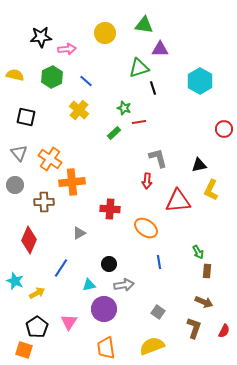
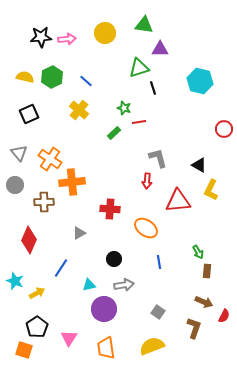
pink arrow at (67, 49): moved 10 px up
yellow semicircle at (15, 75): moved 10 px right, 2 px down
cyan hexagon at (200, 81): rotated 15 degrees counterclockwise
black square at (26, 117): moved 3 px right, 3 px up; rotated 36 degrees counterclockwise
black triangle at (199, 165): rotated 42 degrees clockwise
black circle at (109, 264): moved 5 px right, 5 px up
pink triangle at (69, 322): moved 16 px down
red semicircle at (224, 331): moved 15 px up
